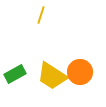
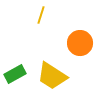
orange circle: moved 29 px up
